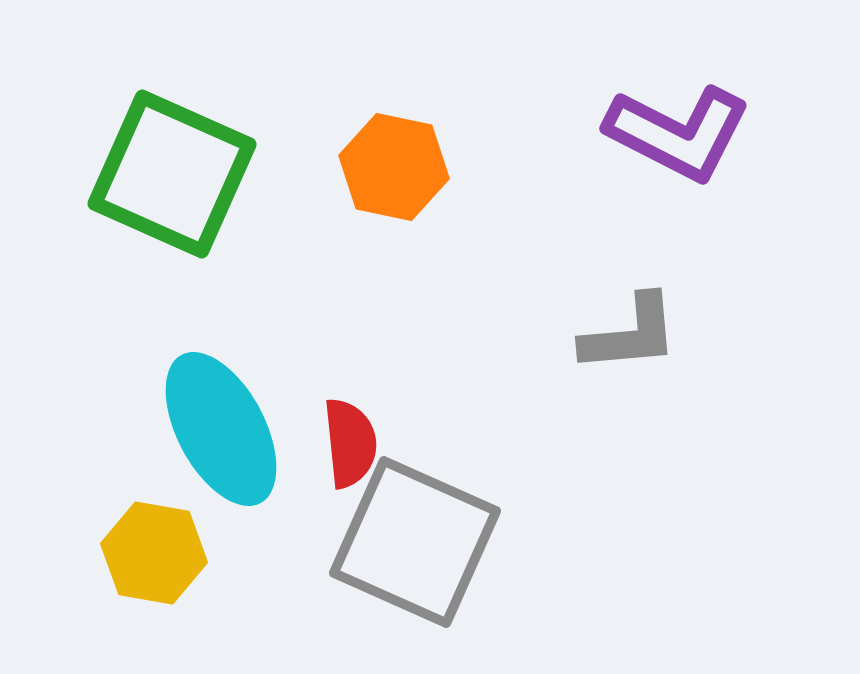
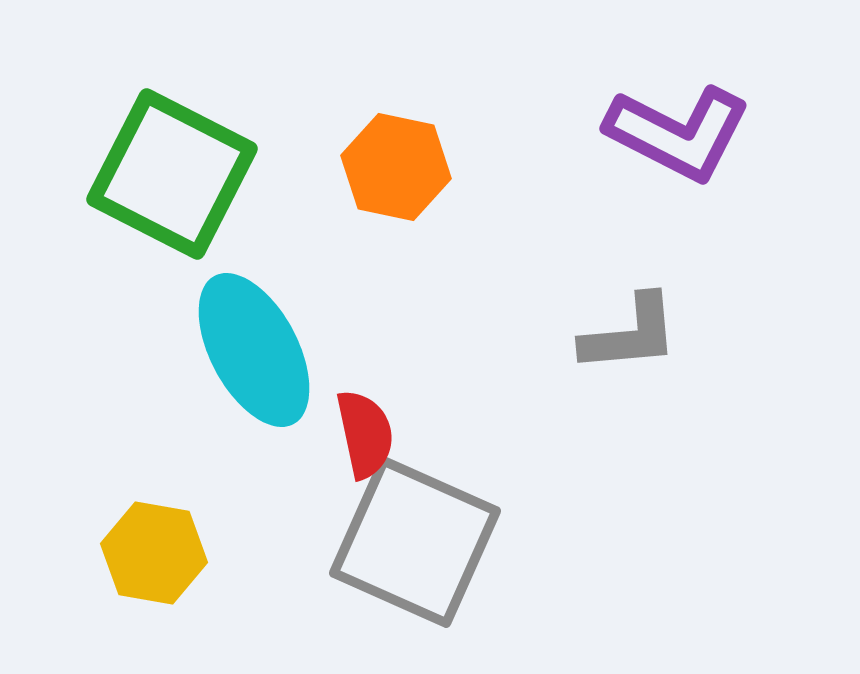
orange hexagon: moved 2 px right
green square: rotated 3 degrees clockwise
cyan ellipse: moved 33 px right, 79 px up
red semicircle: moved 15 px right, 9 px up; rotated 6 degrees counterclockwise
